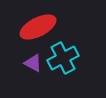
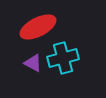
cyan cross: rotated 12 degrees clockwise
